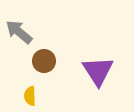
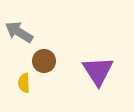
gray arrow: rotated 8 degrees counterclockwise
yellow semicircle: moved 6 px left, 13 px up
